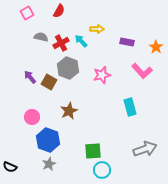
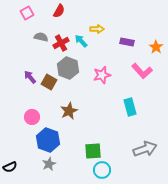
black semicircle: rotated 48 degrees counterclockwise
